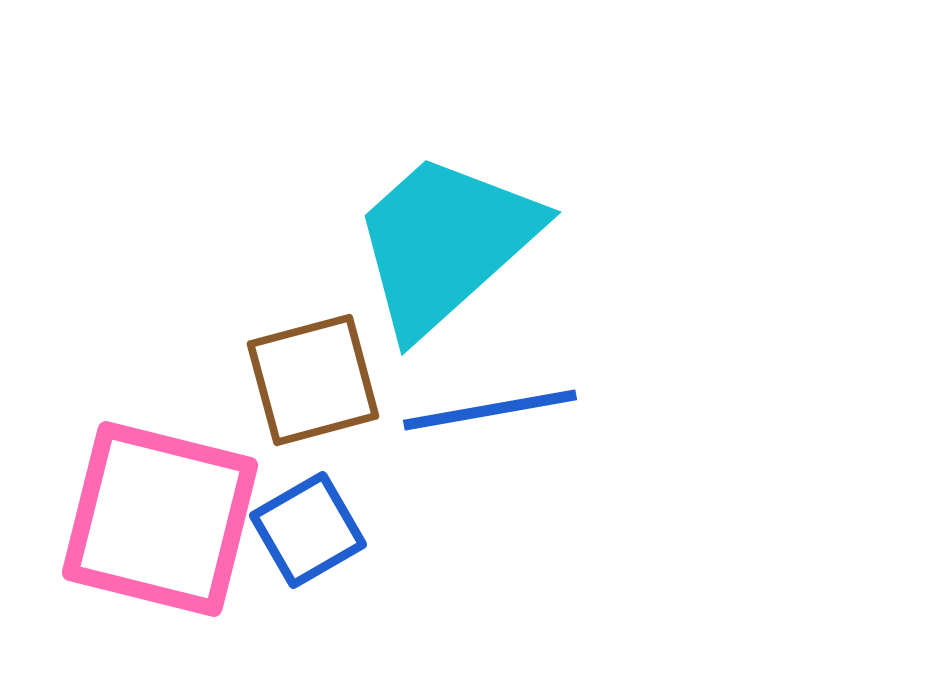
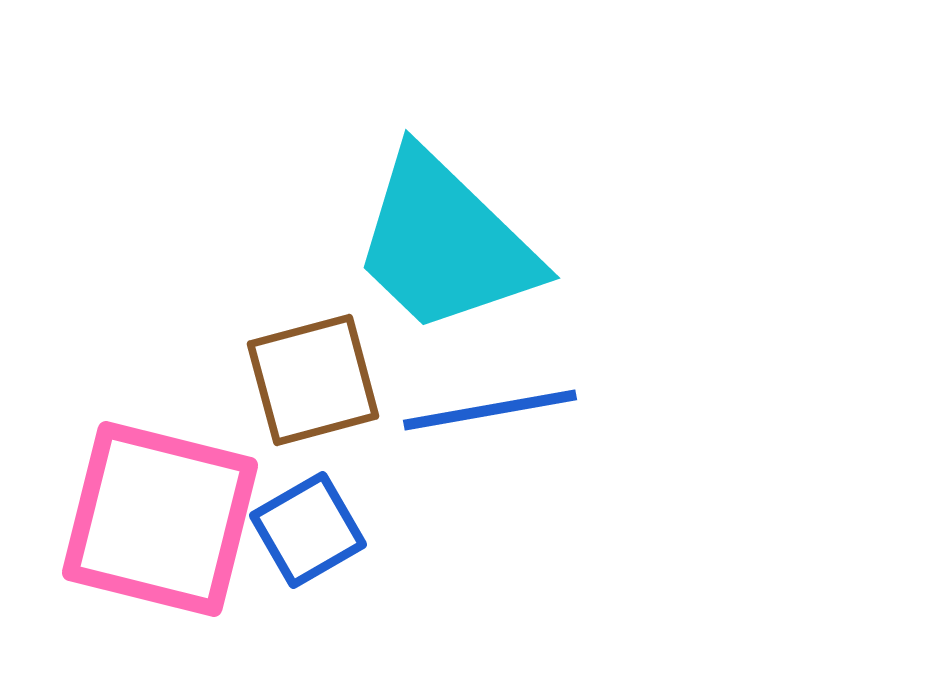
cyan trapezoid: rotated 94 degrees counterclockwise
